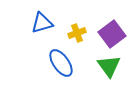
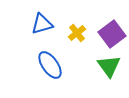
blue triangle: moved 1 px down
yellow cross: rotated 18 degrees counterclockwise
blue ellipse: moved 11 px left, 2 px down
